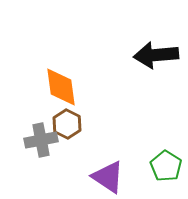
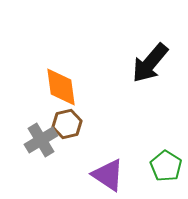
black arrow: moved 6 px left, 8 px down; rotated 45 degrees counterclockwise
brown hexagon: rotated 20 degrees clockwise
gray cross: rotated 20 degrees counterclockwise
purple triangle: moved 2 px up
